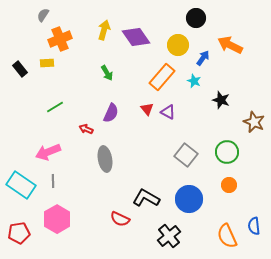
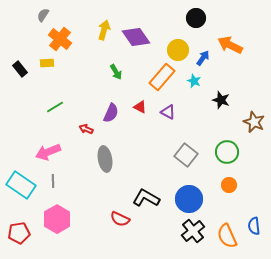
orange cross: rotated 30 degrees counterclockwise
yellow circle: moved 5 px down
green arrow: moved 9 px right, 1 px up
red triangle: moved 7 px left, 2 px up; rotated 24 degrees counterclockwise
black cross: moved 24 px right, 5 px up
